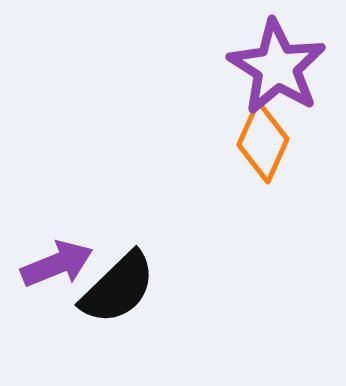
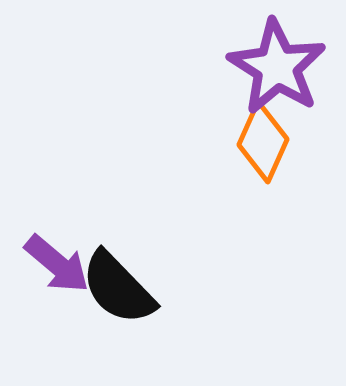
purple arrow: rotated 62 degrees clockwise
black semicircle: rotated 90 degrees clockwise
